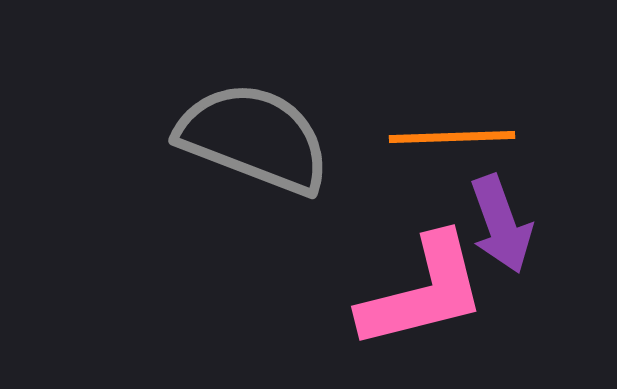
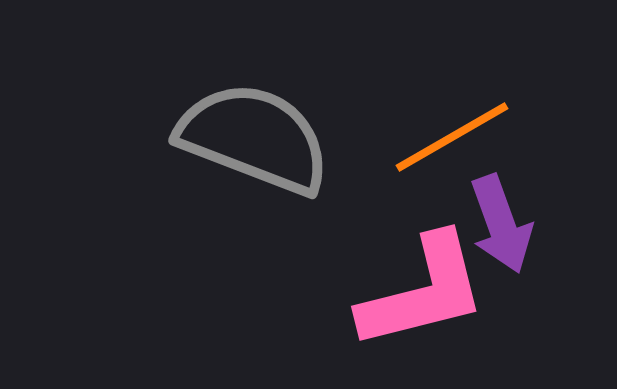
orange line: rotated 28 degrees counterclockwise
